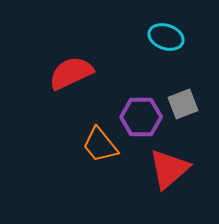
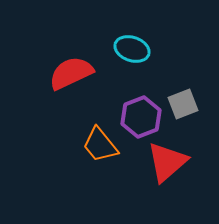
cyan ellipse: moved 34 px left, 12 px down
purple hexagon: rotated 21 degrees counterclockwise
red triangle: moved 2 px left, 7 px up
